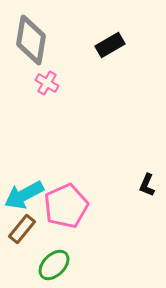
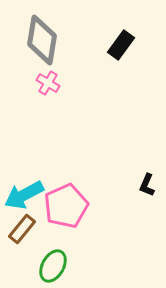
gray diamond: moved 11 px right
black rectangle: moved 11 px right; rotated 24 degrees counterclockwise
pink cross: moved 1 px right
green ellipse: moved 1 px left, 1 px down; rotated 16 degrees counterclockwise
